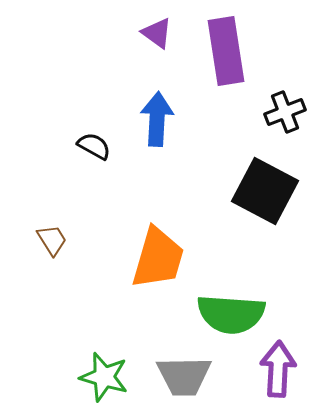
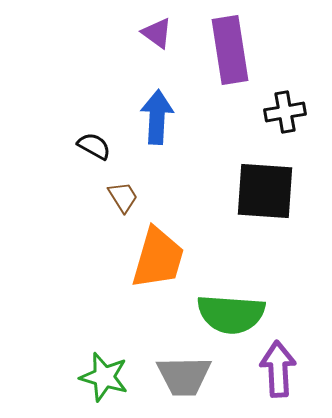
purple rectangle: moved 4 px right, 1 px up
black cross: rotated 12 degrees clockwise
blue arrow: moved 2 px up
black square: rotated 24 degrees counterclockwise
brown trapezoid: moved 71 px right, 43 px up
purple arrow: rotated 6 degrees counterclockwise
